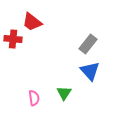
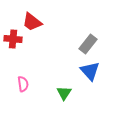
pink semicircle: moved 11 px left, 14 px up
